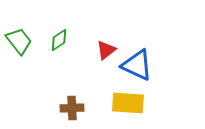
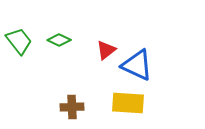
green diamond: rotated 60 degrees clockwise
brown cross: moved 1 px up
